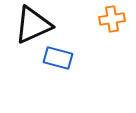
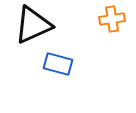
blue rectangle: moved 6 px down
